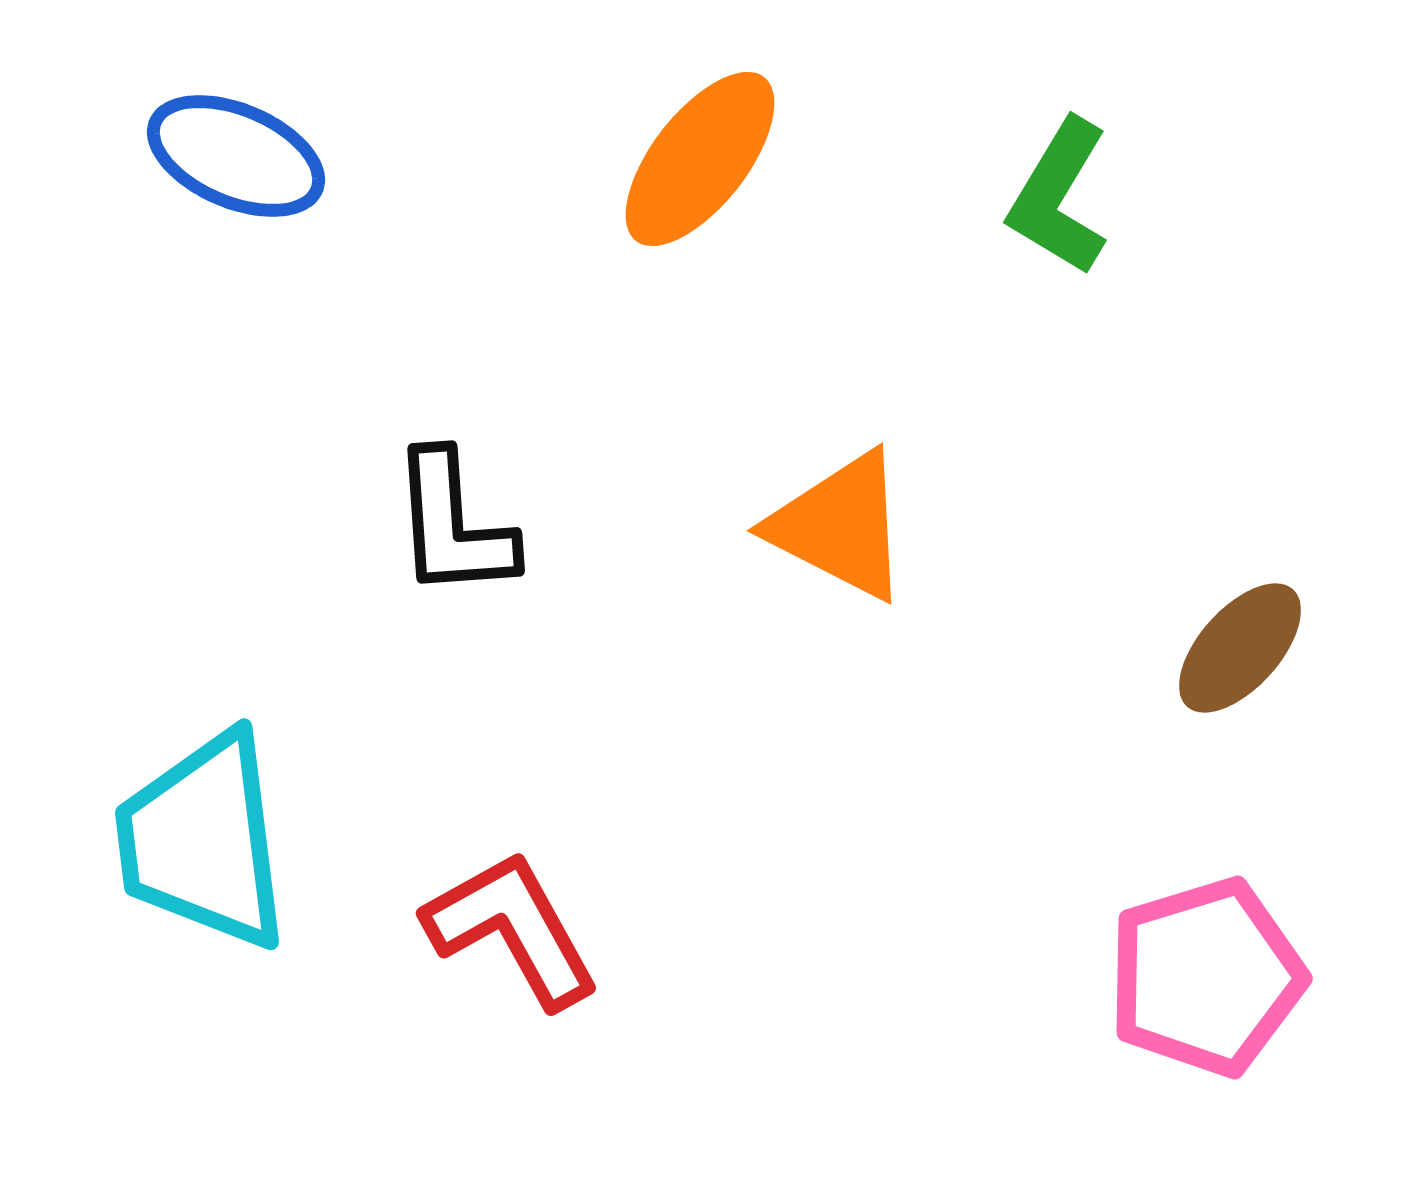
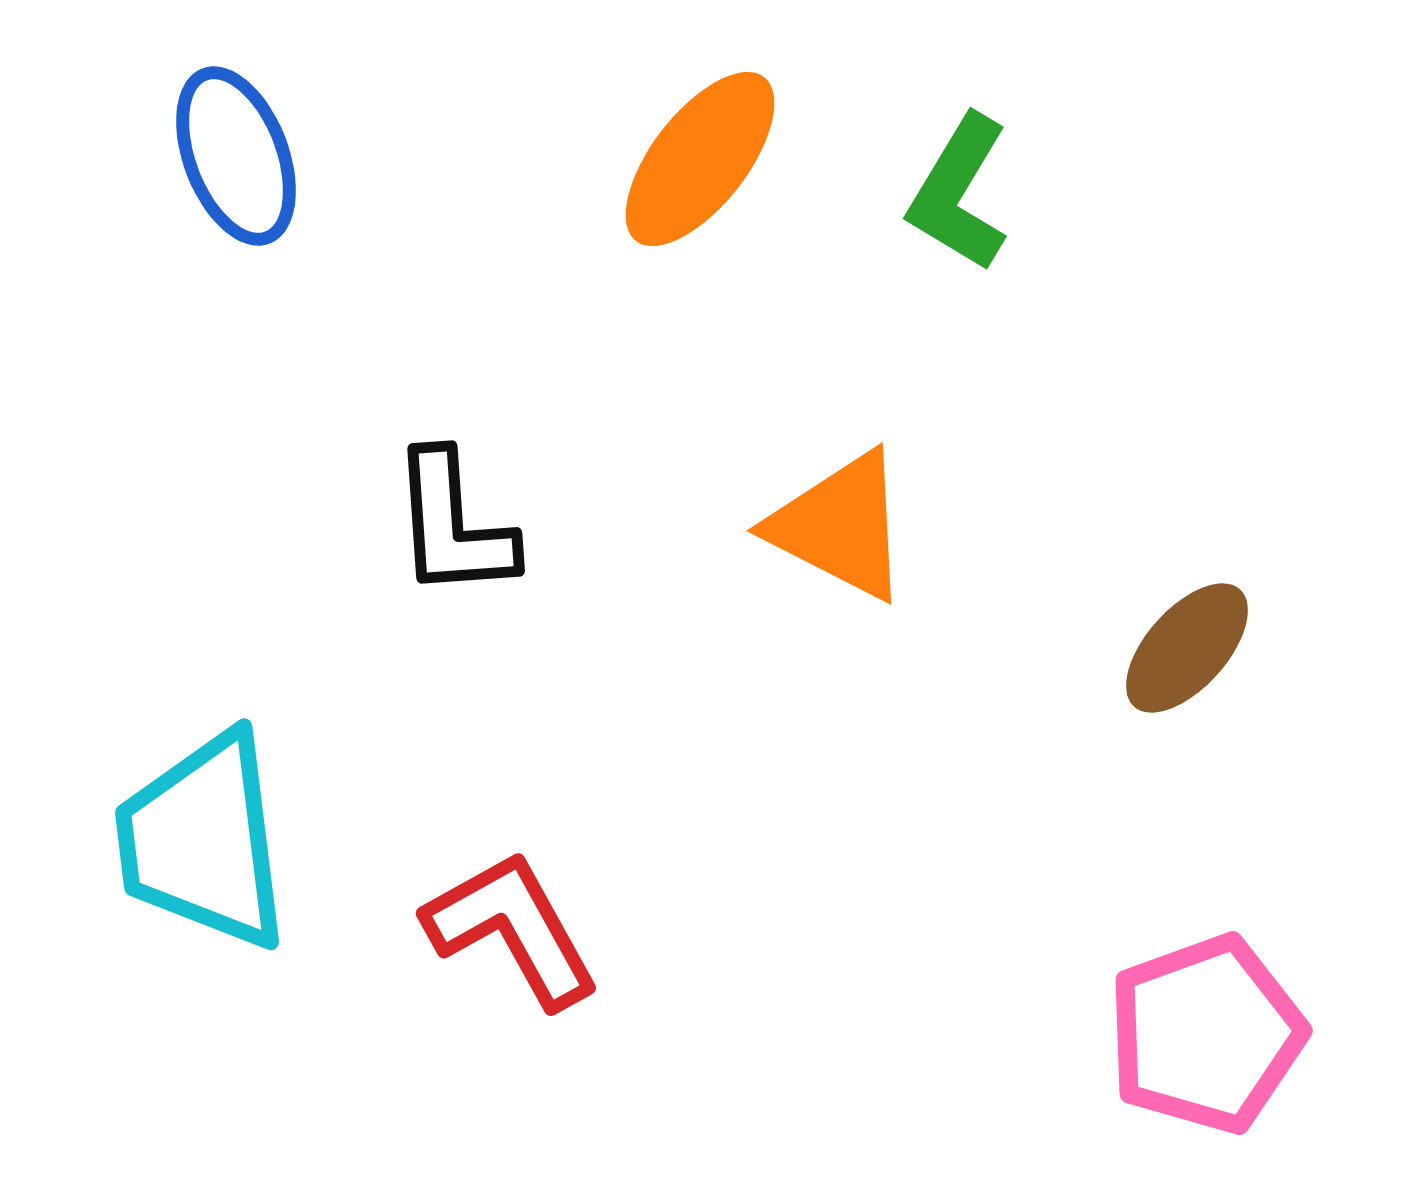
blue ellipse: rotated 46 degrees clockwise
green L-shape: moved 100 px left, 4 px up
brown ellipse: moved 53 px left
pink pentagon: moved 57 px down; rotated 3 degrees counterclockwise
